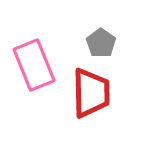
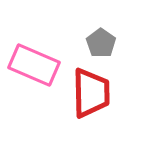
pink rectangle: rotated 45 degrees counterclockwise
